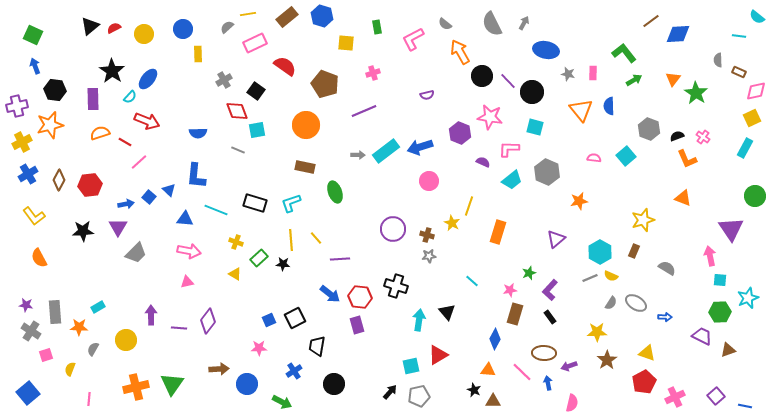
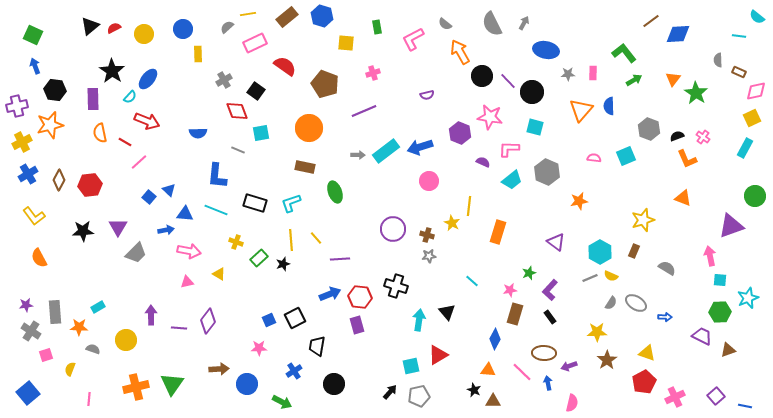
gray star at (568, 74): rotated 16 degrees counterclockwise
orange triangle at (581, 110): rotated 20 degrees clockwise
orange circle at (306, 125): moved 3 px right, 3 px down
cyan square at (257, 130): moved 4 px right, 3 px down
orange semicircle at (100, 133): rotated 84 degrees counterclockwise
cyan square at (626, 156): rotated 18 degrees clockwise
blue L-shape at (196, 176): moved 21 px right
blue arrow at (126, 204): moved 40 px right, 26 px down
yellow line at (469, 206): rotated 12 degrees counterclockwise
blue triangle at (185, 219): moved 5 px up
purple triangle at (731, 229): moved 3 px up; rotated 44 degrees clockwise
purple triangle at (556, 239): moved 3 px down; rotated 42 degrees counterclockwise
black star at (283, 264): rotated 24 degrees counterclockwise
yellow triangle at (235, 274): moved 16 px left
blue arrow at (330, 294): rotated 60 degrees counterclockwise
purple star at (26, 305): rotated 16 degrees counterclockwise
gray semicircle at (93, 349): rotated 80 degrees clockwise
